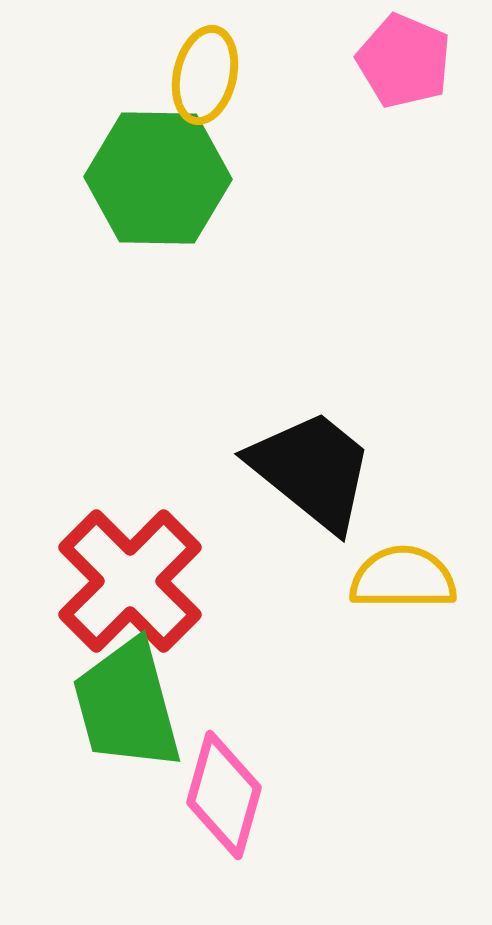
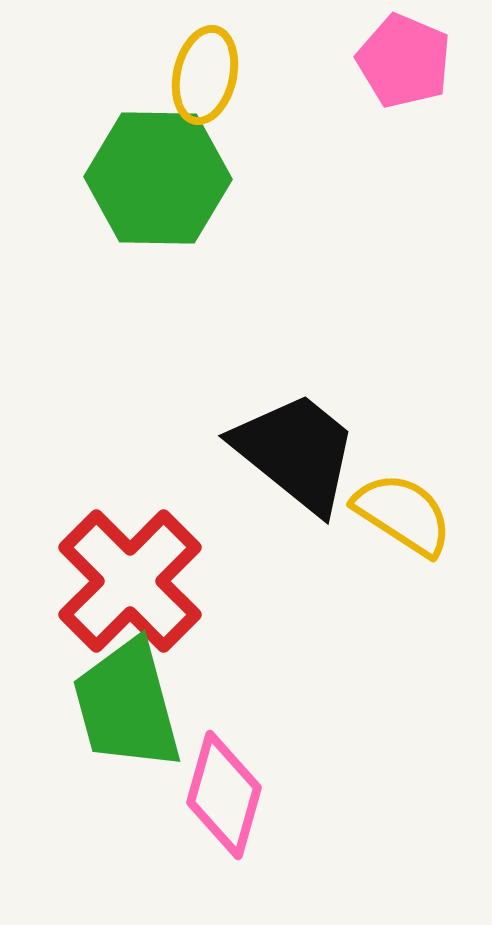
black trapezoid: moved 16 px left, 18 px up
yellow semicircle: moved 64 px up; rotated 33 degrees clockwise
